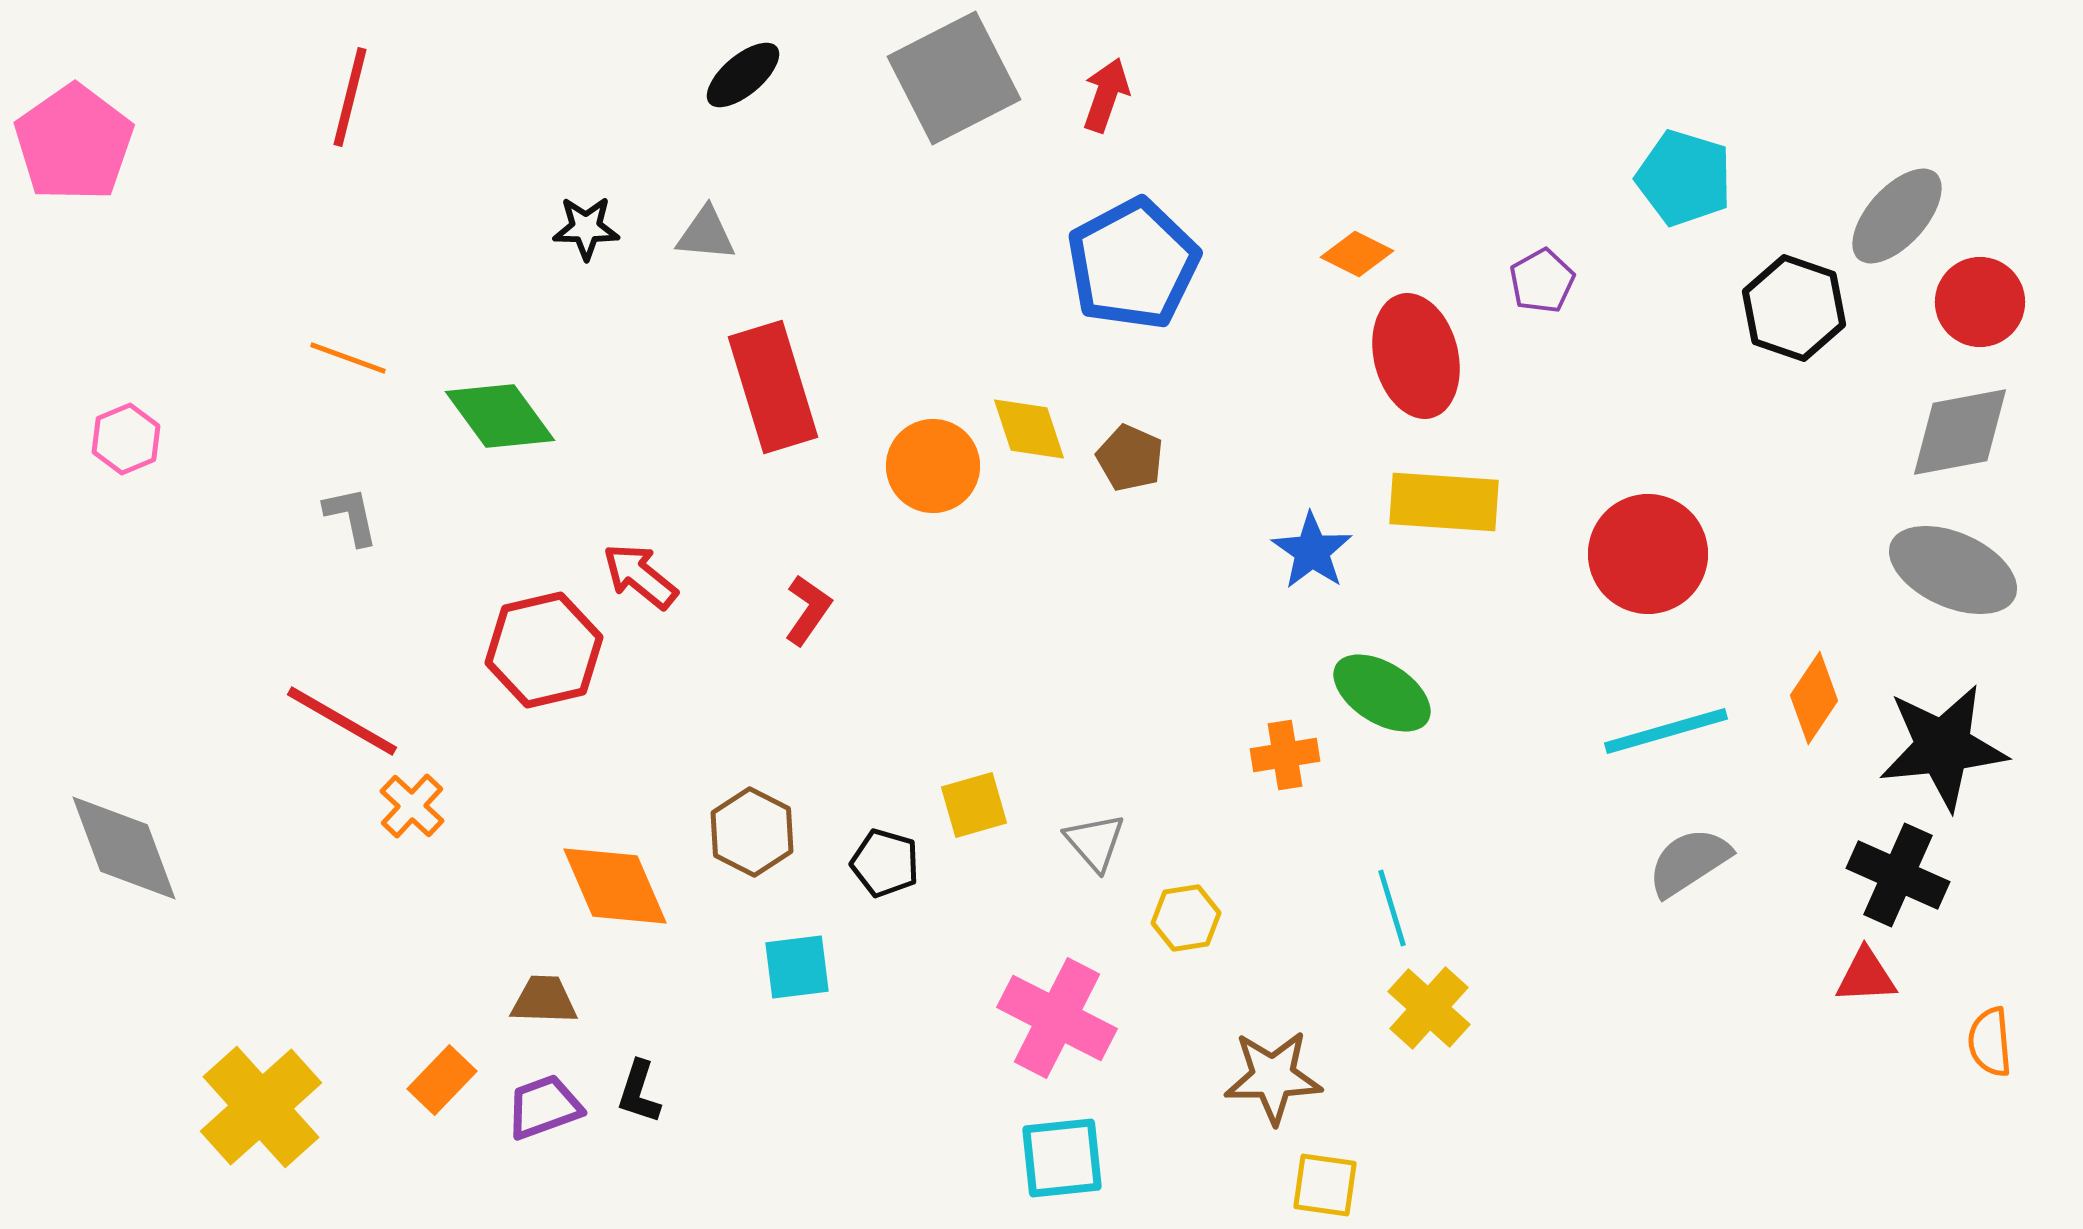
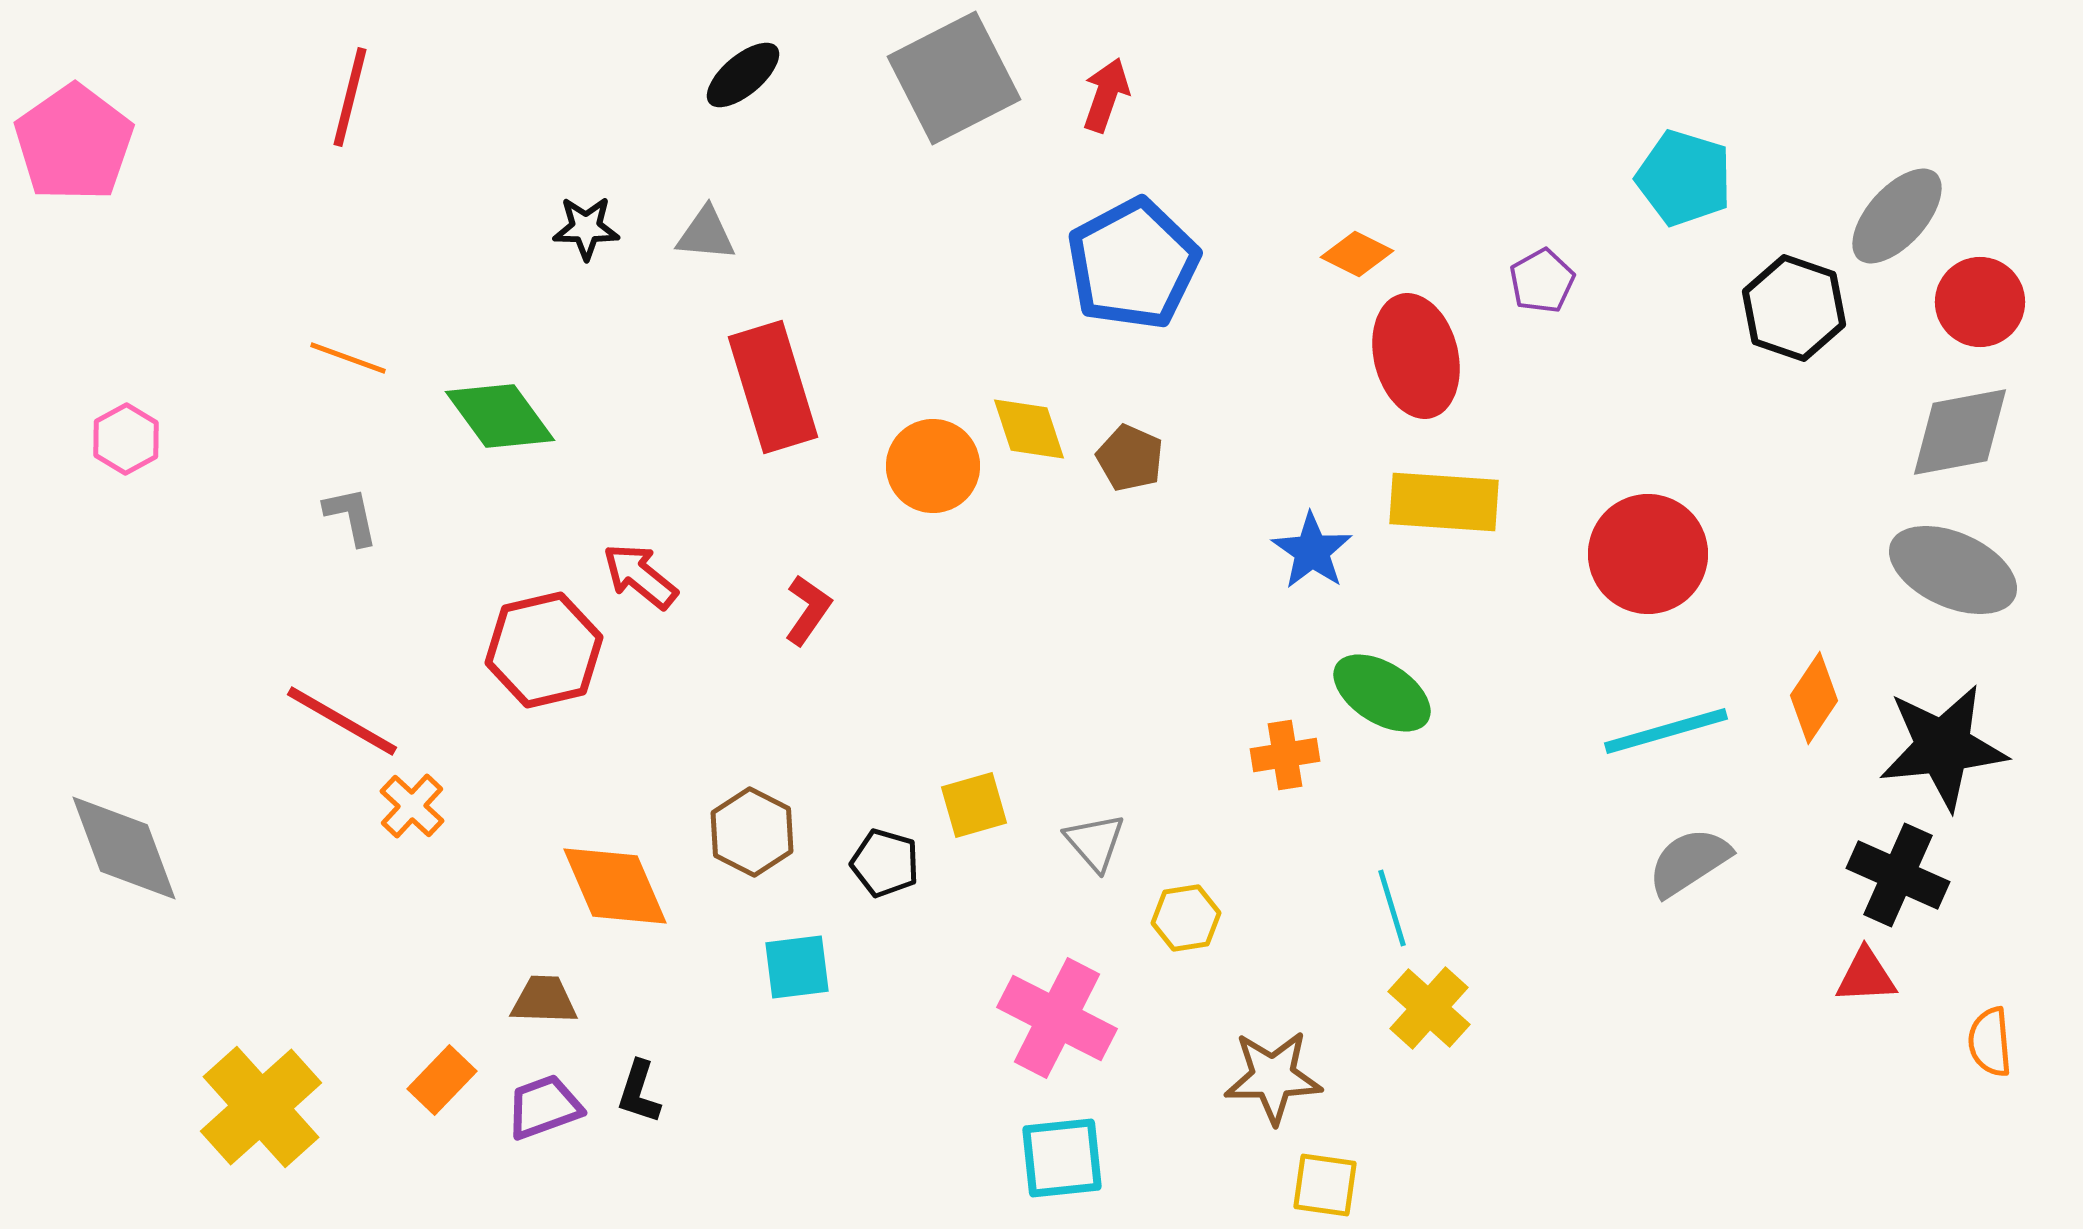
pink hexagon at (126, 439): rotated 6 degrees counterclockwise
